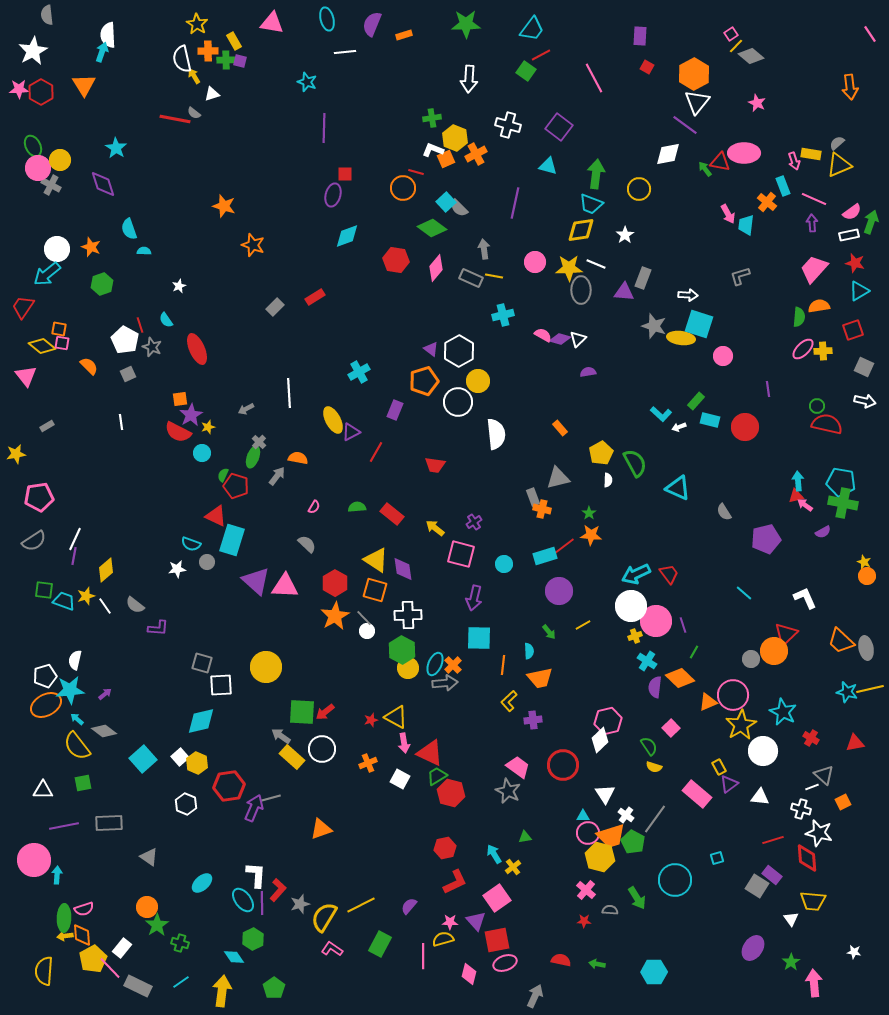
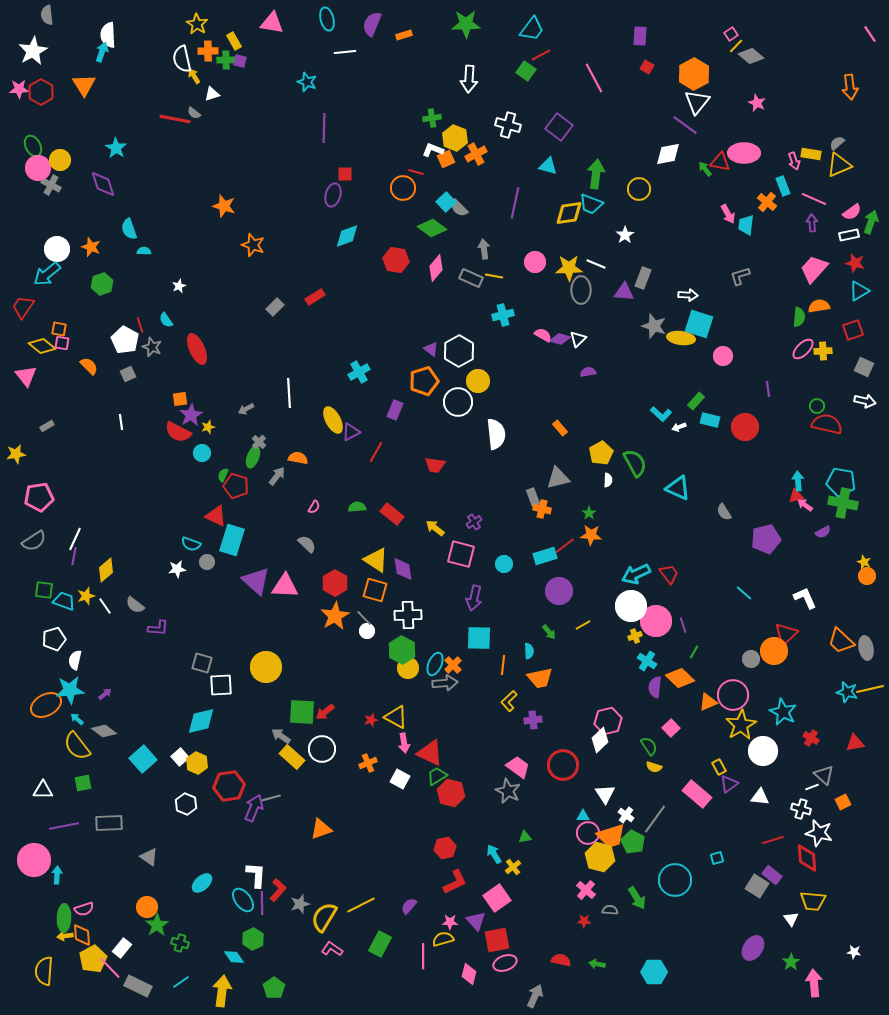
yellow diamond at (581, 230): moved 12 px left, 17 px up
white pentagon at (45, 676): moved 9 px right, 37 px up
